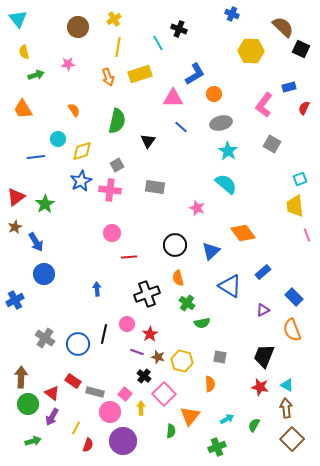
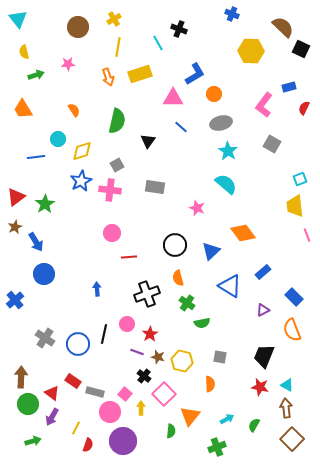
blue cross at (15, 300): rotated 12 degrees counterclockwise
